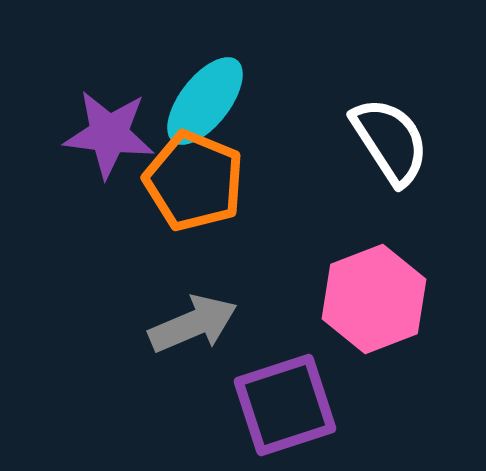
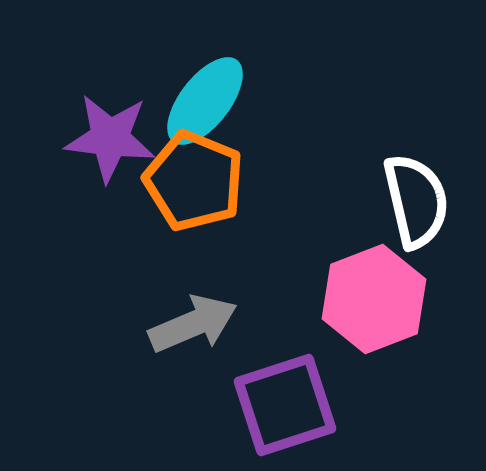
purple star: moved 1 px right, 4 px down
white semicircle: moved 26 px right, 60 px down; rotated 20 degrees clockwise
